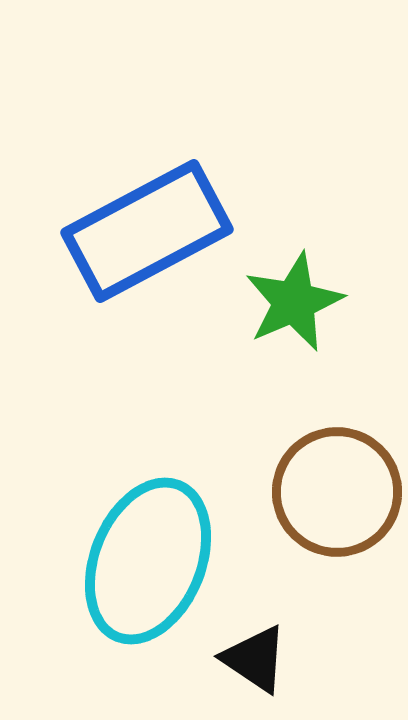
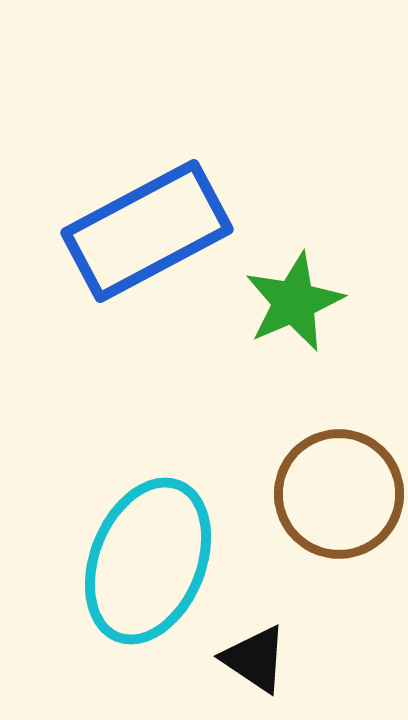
brown circle: moved 2 px right, 2 px down
